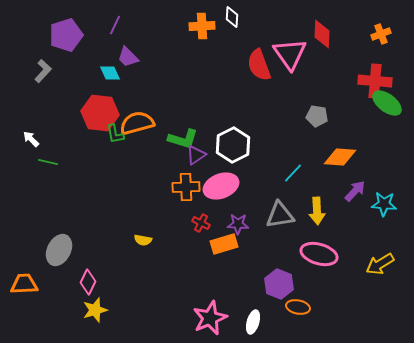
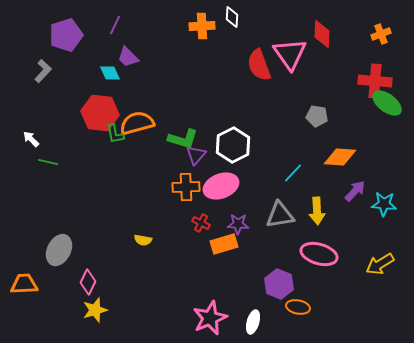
purple triangle at (196, 155): rotated 15 degrees counterclockwise
